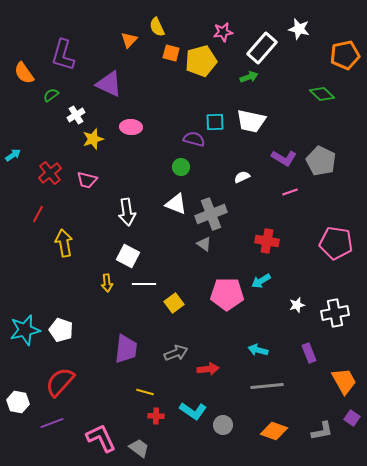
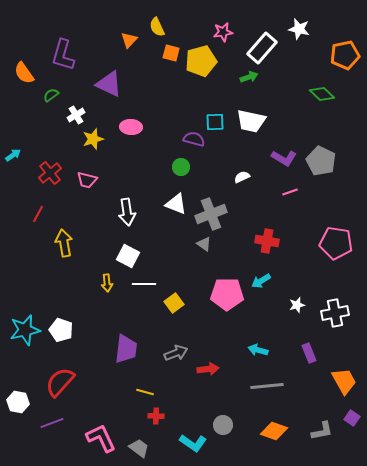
cyan L-shape at (193, 411): moved 32 px down
